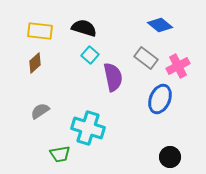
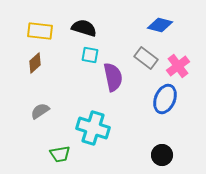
blue diamond: rotated 25 degrees counterclockwise
cyan square: rotated 30 degrees counterclockwise
pink cross: rotated 10 degrees counterclockwise
blue ellipse: moved 5 px right
cyan cross: moved 5 px right
black circle: moved 8 px left, 2 px up
